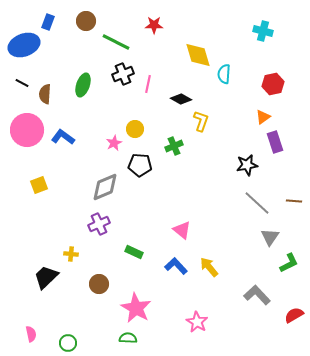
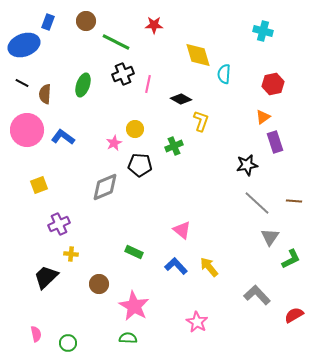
purple cross at (99, 224): moved 40 px left
green L-shape at (289, 263): moved 2 px right, 4 px up
pink star at (136, 308): moved 2 px left, 2 px up
pink semicircle at (31, 334): moved 5 px right
